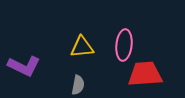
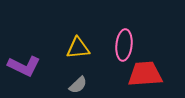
yellow triangle: moved 4 px left, 1 px down
gray semicircle: rotated 36 degrees clockwise
